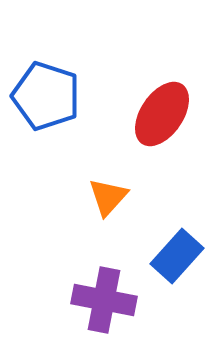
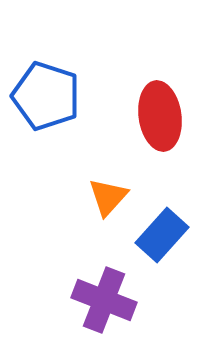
red ellipse: moved 2 px left, 2 px down; rotated 42 degrees counterclockwise
blue rectangle: moved 15 px left, 21 px up
purple cross: rotated 10 degrees clockwise
